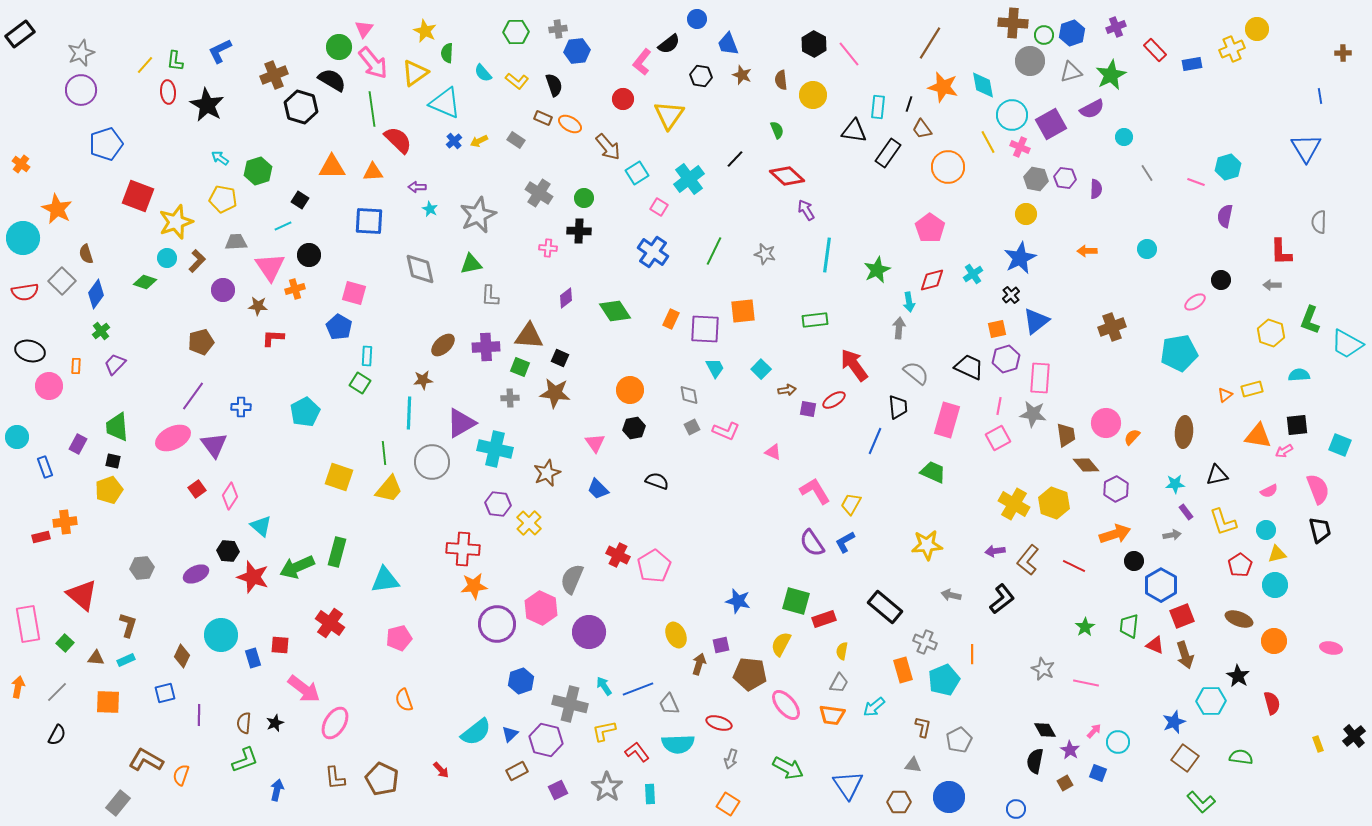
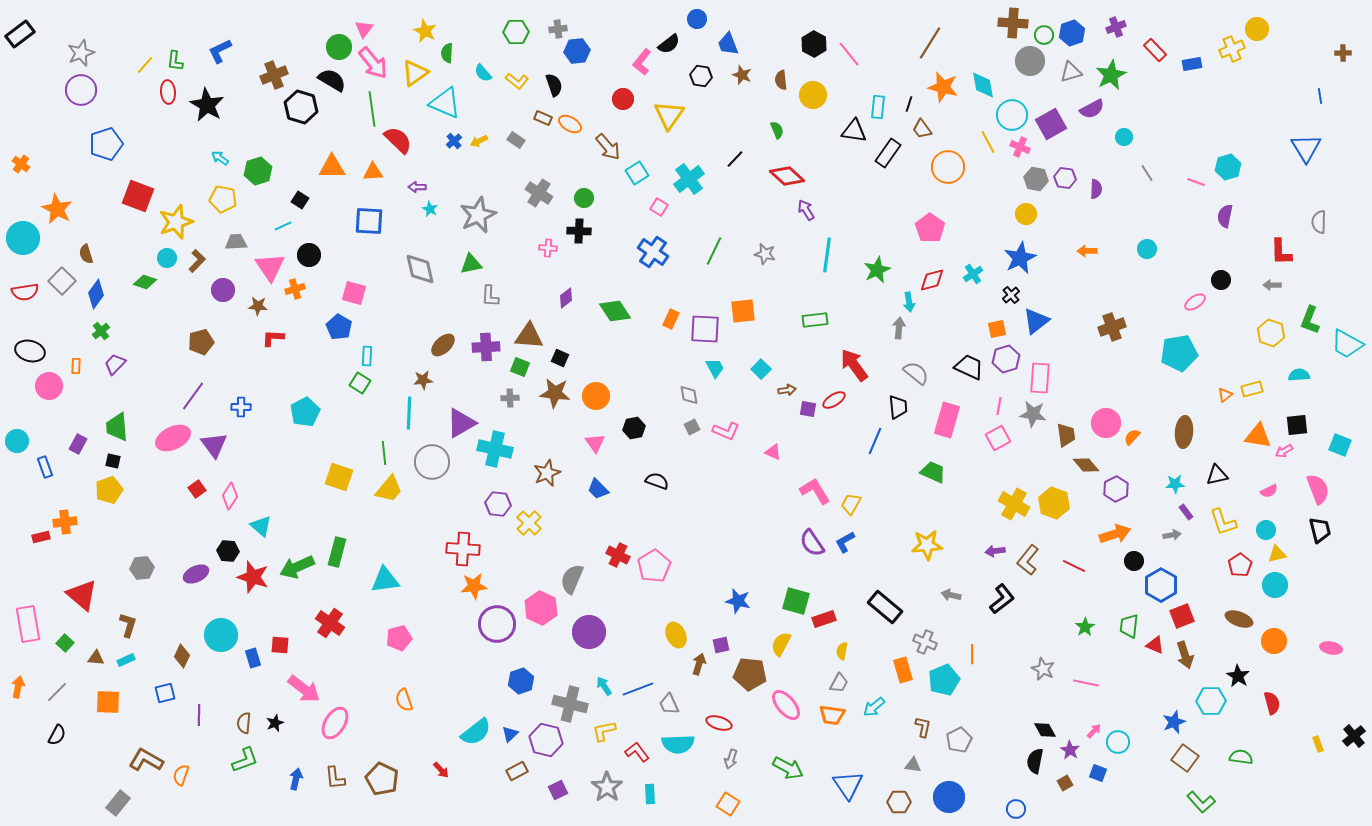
orange circle at (630, 390): moved 34 px left, 6 px down
cyan circle at (17, 437): moved 4 px down
blue arrow at (277, 790): moved 19 px right, 11 px up
